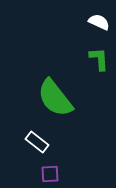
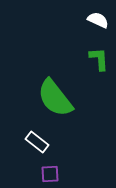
white semicircle: moved 1 px left, 2 px up
